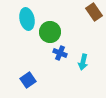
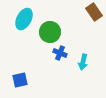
cyan ellipse: moved 3 px left; rotated 40 degrees clockwise
blue square: moved 8 px left; rotated 21 degrees clockwise
